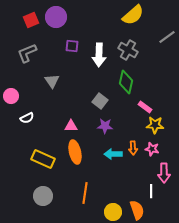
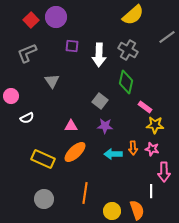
red square: rotated 21 degrees counterclockwise
orange ellipse: rotated 60 degrees clockwise
pink arrow: moved 1 px up
gray circle: moved 1 px right, 3 px down
yellow circle: moved 1 px left, 1 px up
